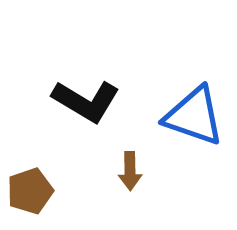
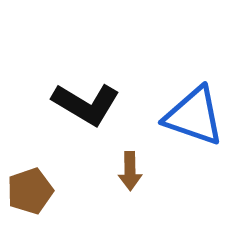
black L-shape: moved 3 px down
